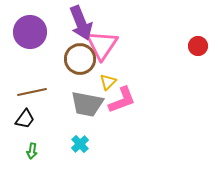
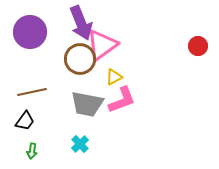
pink triangle: rotated 20 degrees clockwise
yellow triangle: moved 6 px right, 5 px up; rotated 18 degrees clockwise
black trapezoid: moved 2 px down
